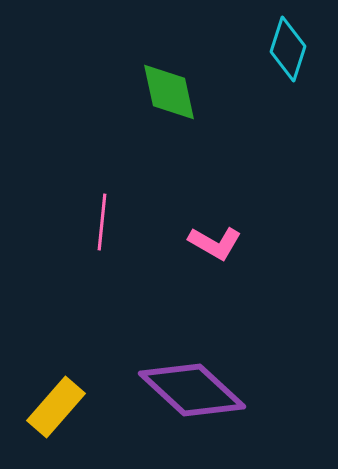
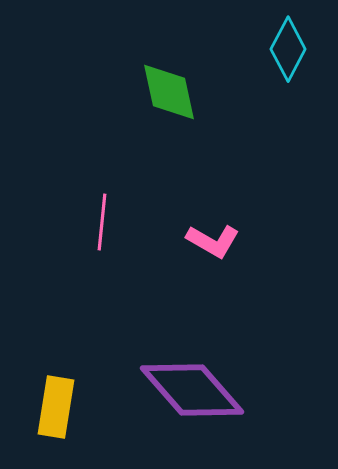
cyan diamond: rotated 10 degrees clockwise
pink L-shape: moved 2 px left, 2 px up
purple diamond: rotated 6 degrees clockwise
yellow rectangle: rotated 32 degrees counterclockwise
